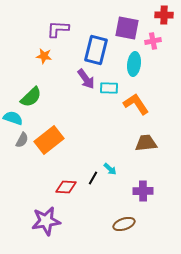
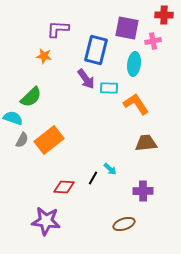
red diamond: moved 2 px left
purple star: rotated 16 degrees clockwise
